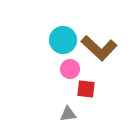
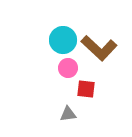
pink circle: moved 2 px left, 1 px up
